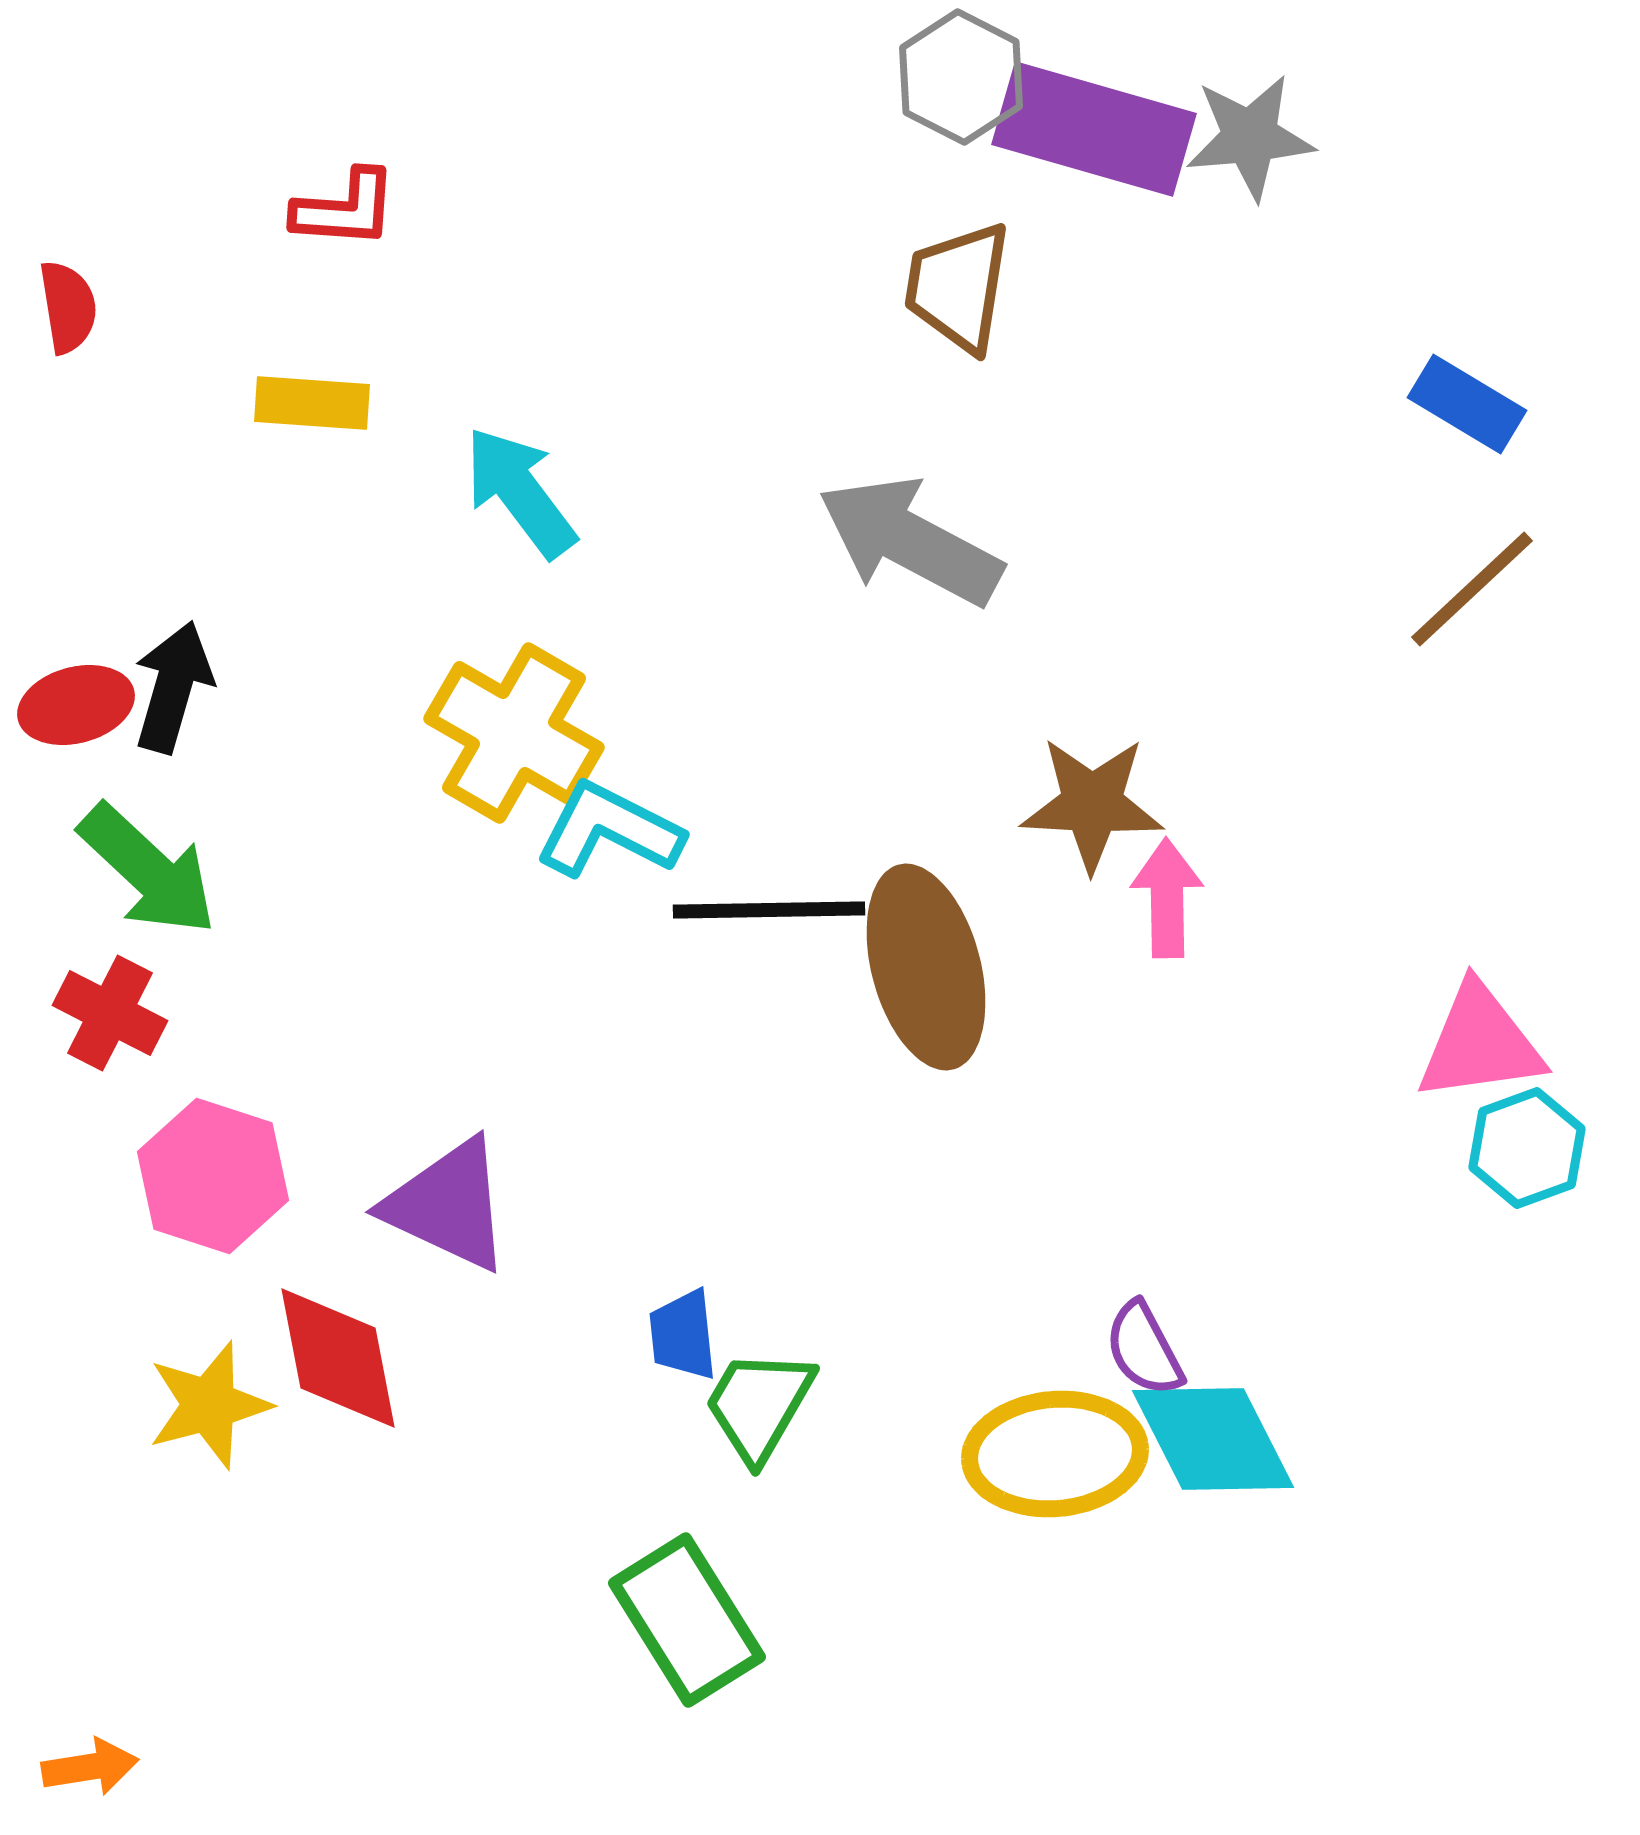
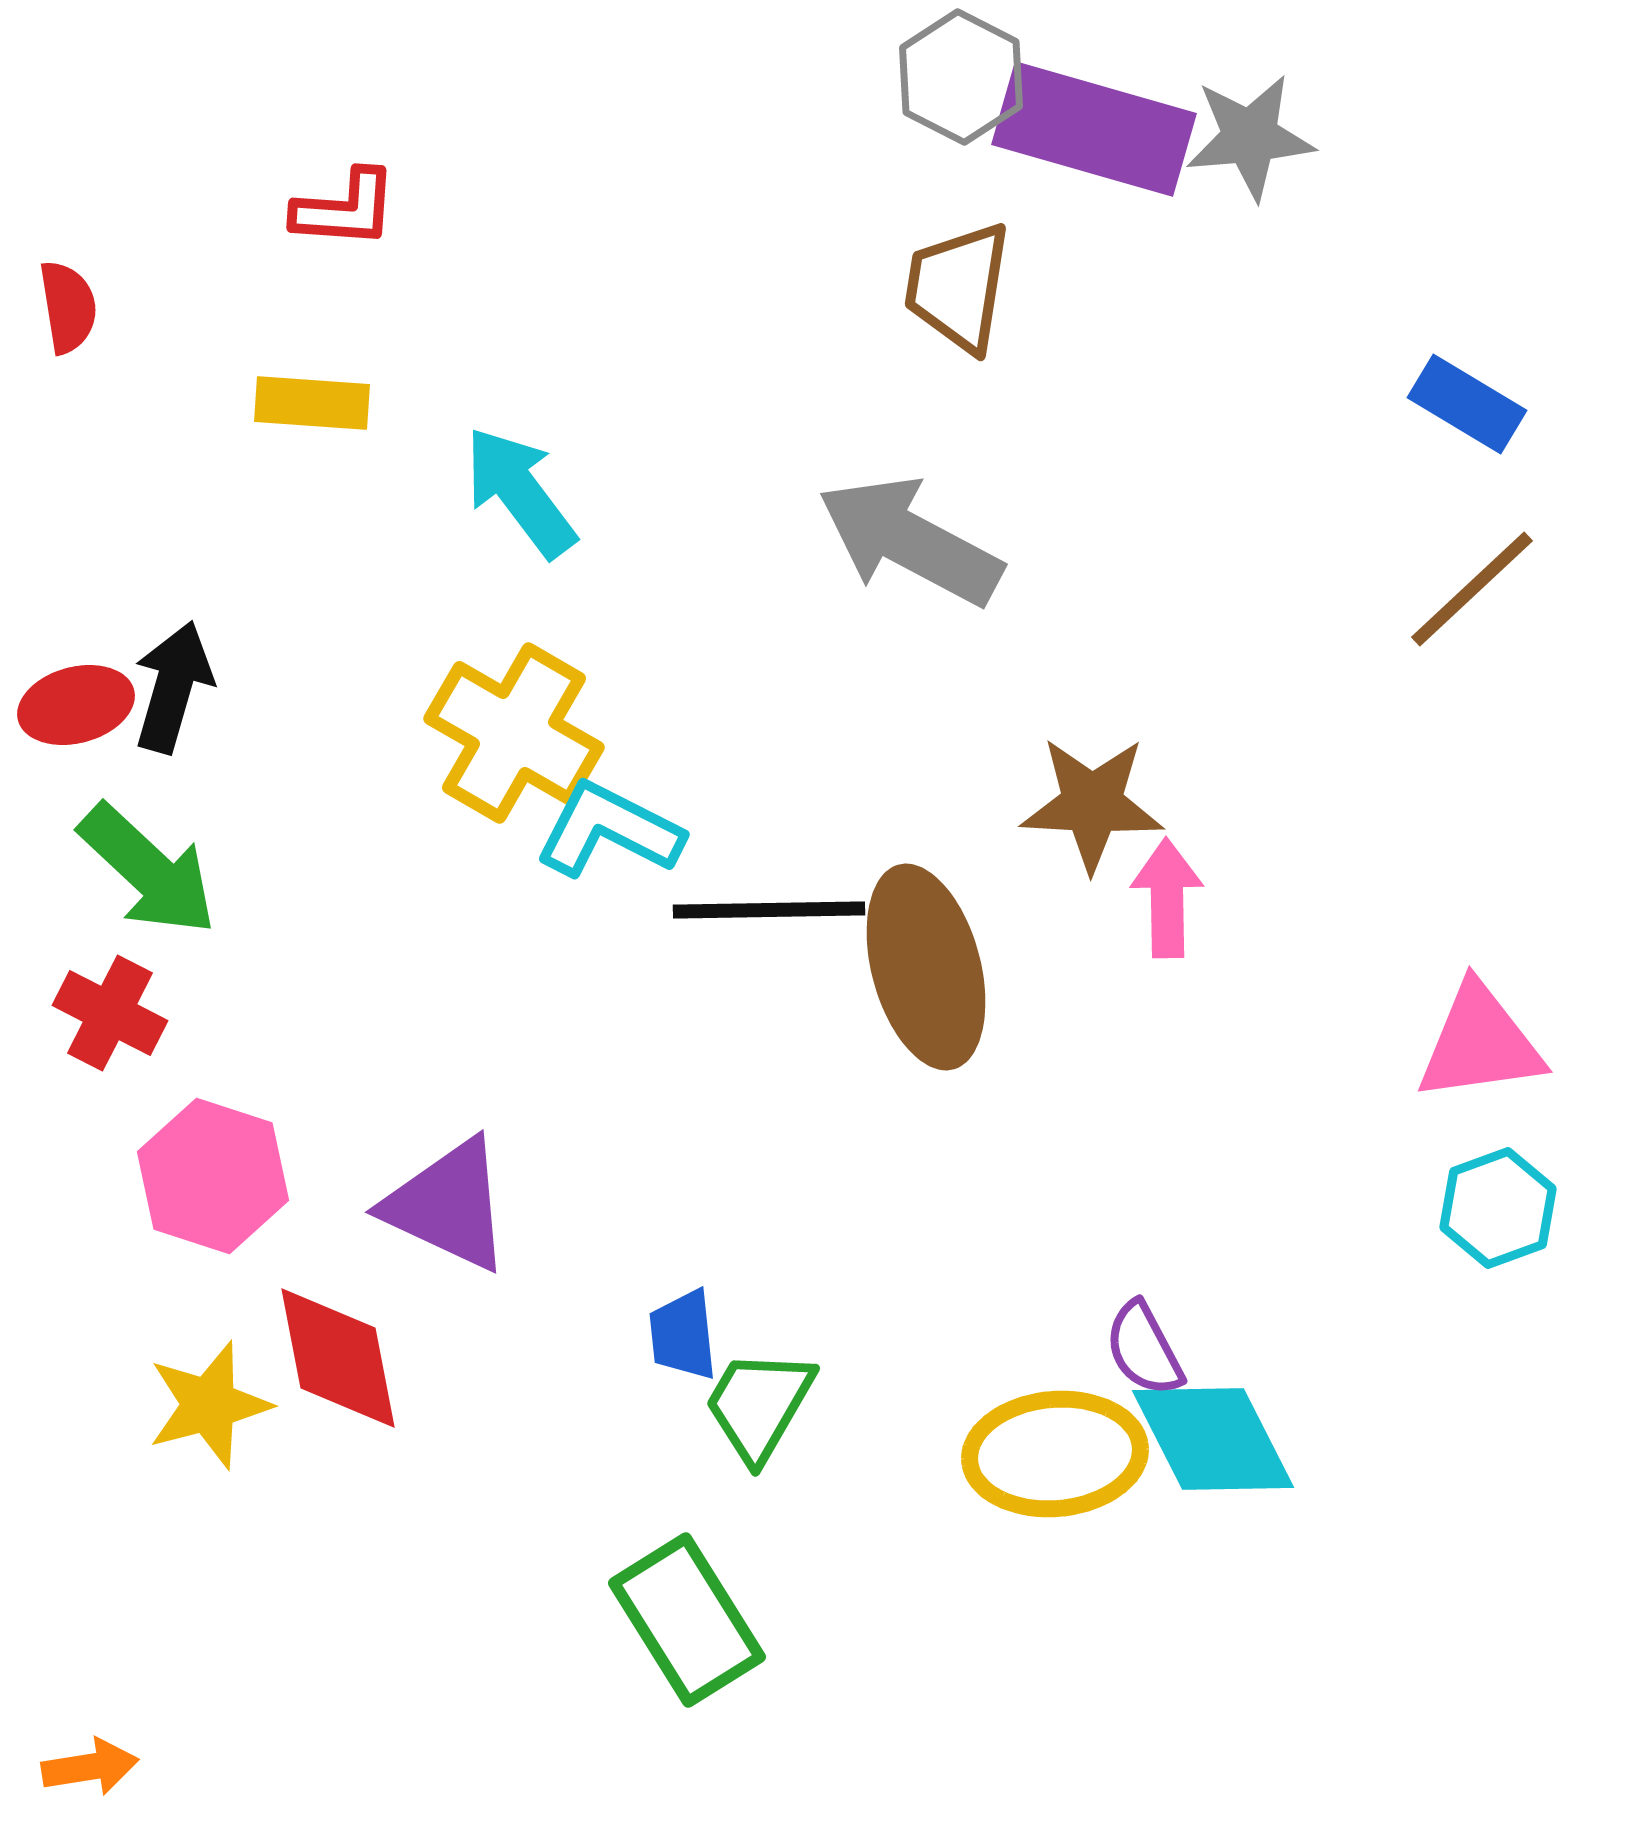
cyan hexagon: moved 29 px left, 60 px down
